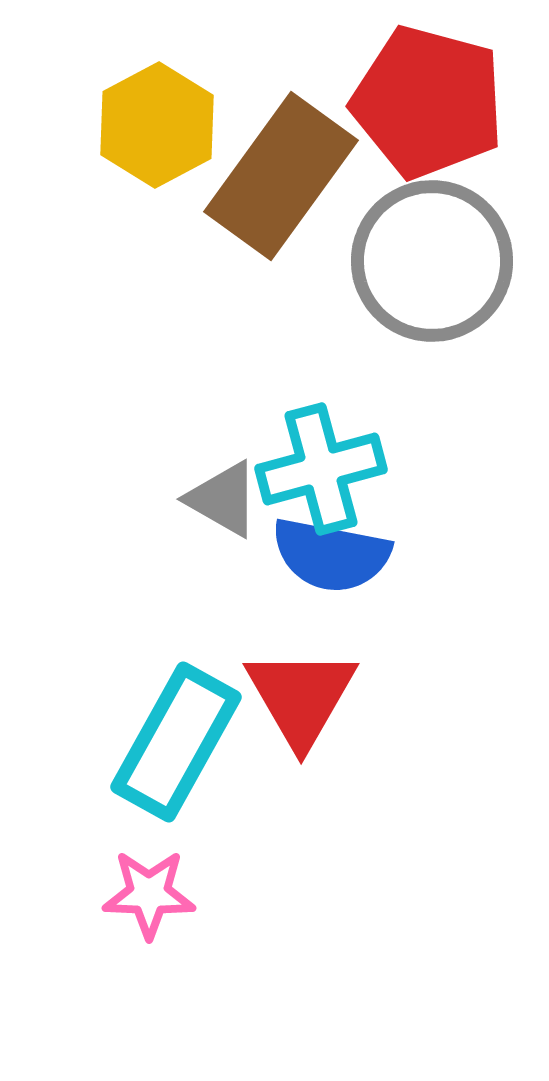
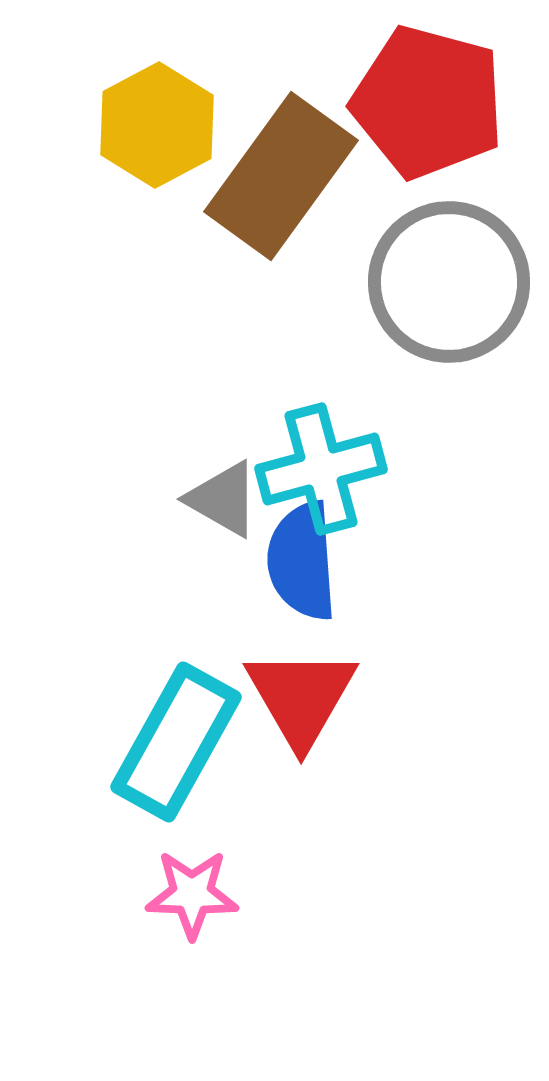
gray circle: moved 17 px right, 21 px down
blue semicircle: moved 29 px left, 6 px down; rotated 75 degrees clockwise
pink star: moved 43 px right
